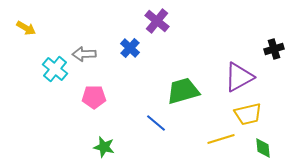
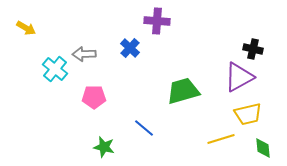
purple cross: rotated 35 degrees counterclockwise
black cross: moved 21 px left; rotated 30 degrees clockwise
blue line: moved 12 px left, 5 px down
